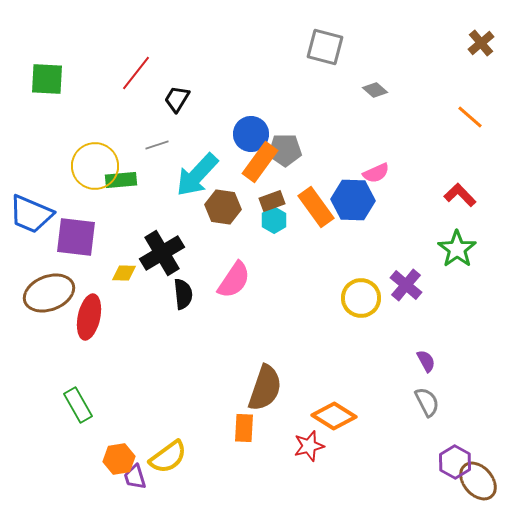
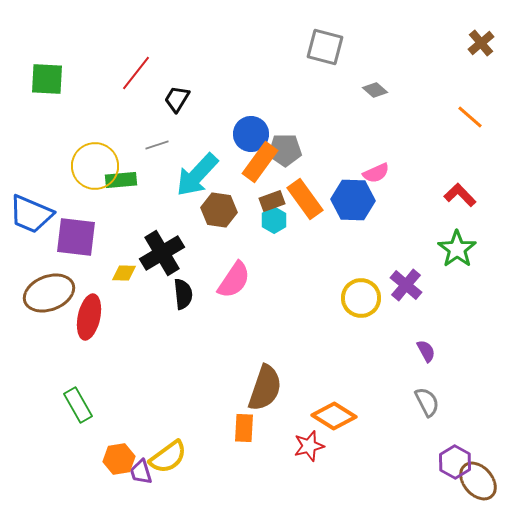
brown hexagon at (223, 207): moved 4 px left, 3 px down
orange rectangle at (316, 207): moved 11 px left, 8 px up
purple semicircle at (426, 361): moved 10 px up
purple trapezoid at (135, 477): moved 6 px right, 5 px up
